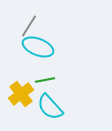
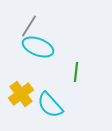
green line: moved 31 px right, 8 px up; rotated 72 degrees counterclockwise
cyan semicircle: moved 2 px up
